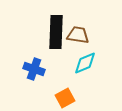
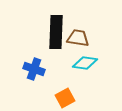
brown trapezoid: moved 3 px down
cyan diamond: rotated 30 degrees clockwise
